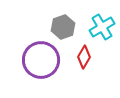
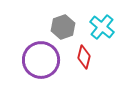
cyan cross: rotated 20 degrees counterclockwise
red diamond: rotated 15 degrees counterclockwise
